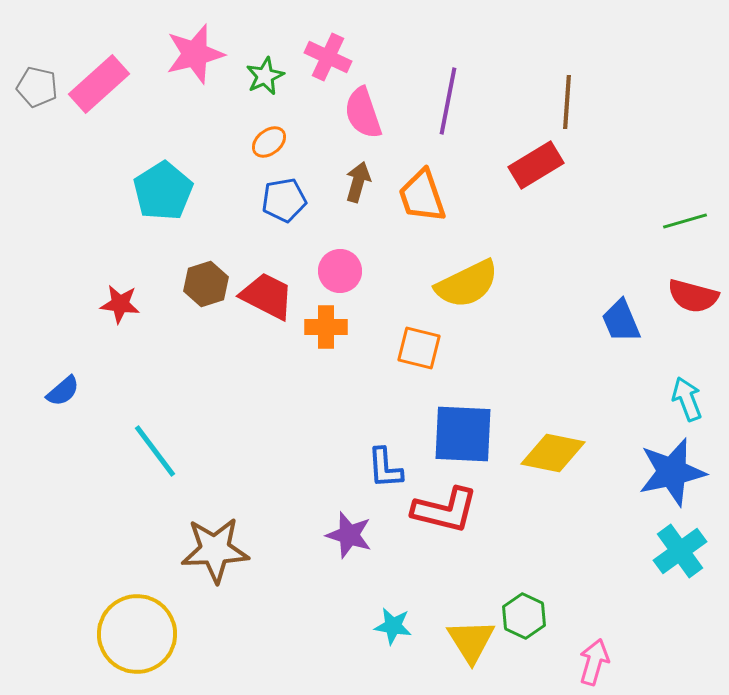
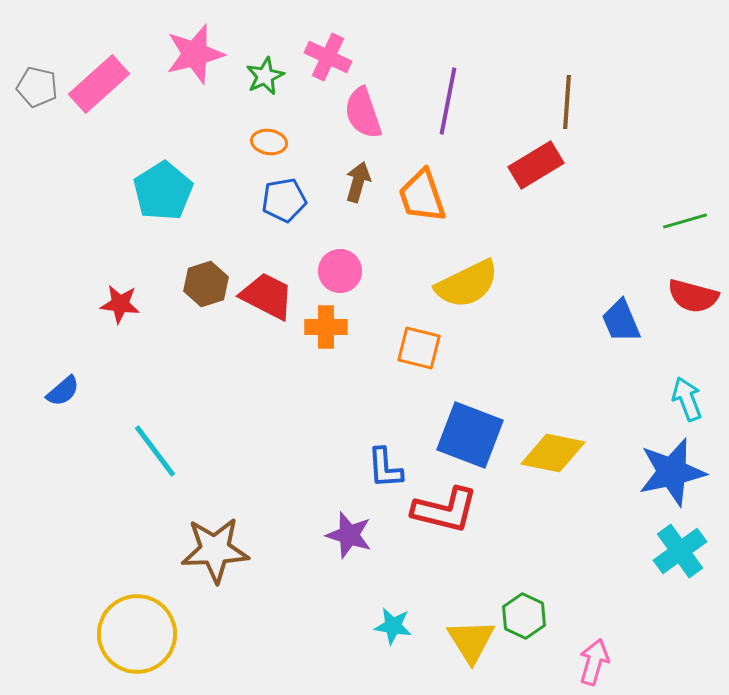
orange ellipse: rotated 48 degrees clockwise
blue square: moved 7 px right, 1 px down; rotated 18 degrees clockwise
